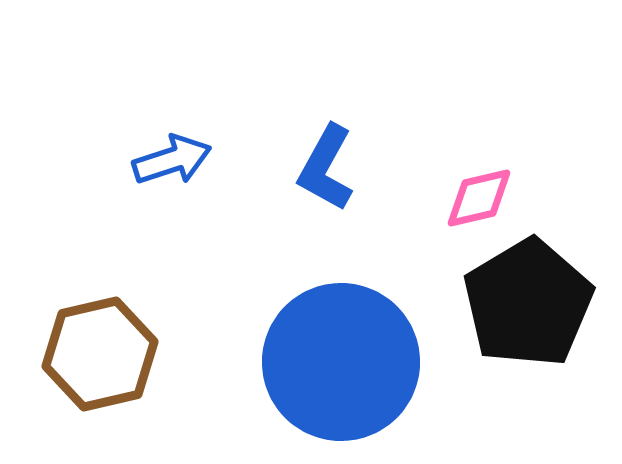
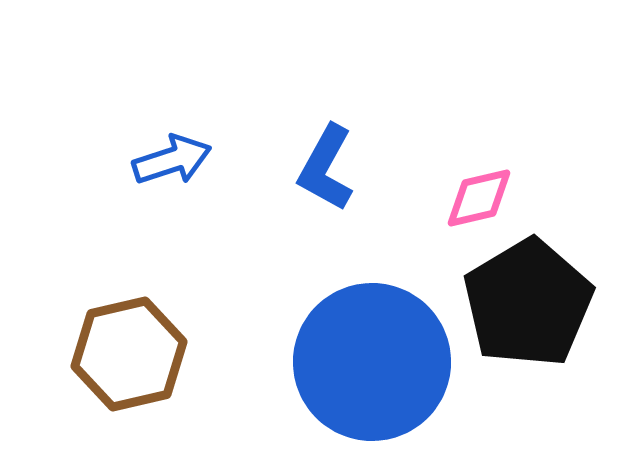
brown hexagon: moved 29 px right
blue circle: moved 31 px right
